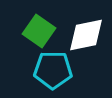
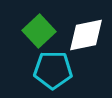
green square: rotated 12 degrees clockwise
